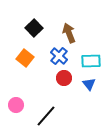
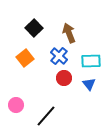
orange square: rotated 12 degrees clockwise
